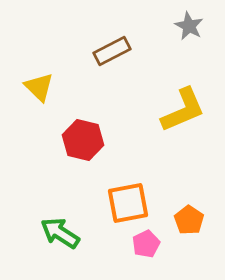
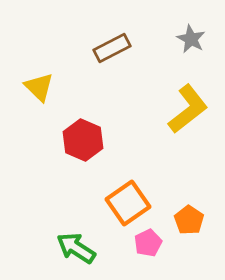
gray star: moved 2 px right, 13 px down
brown rectangle: moved 3 px up
yellow L-shape: moved 5 px right, 1 px up; rotated 15 degrees counterclockwise
red hexagon: rotated 9 degrees clockwise
orange square: rotated 24 degrees counterclockwise
green arrow: moved 16 px right, 15 px down
pink pentagon: moved 2 px right, 1 px up
